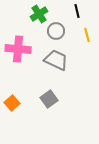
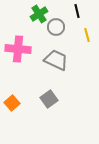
gray circle: moved 4 px up
